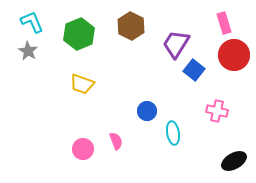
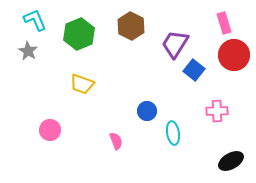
cyan L-shape: moved 3 px right, 2 px up
purple trapezoid: moved 1 px left
pink cross: rotated 15 degrees counterclockwise
pink circle: moved 33 px left, 19 px up
black ellipse: moved 3 px left
